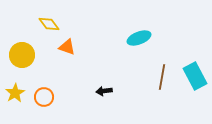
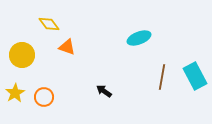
black arrow: rotated 42 degrees clockwise
